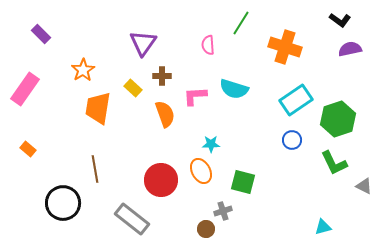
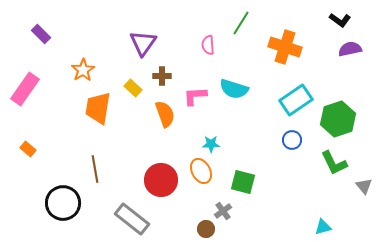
gray triangle: rotated 24 degrees clockwise
gray cross: rotated 18 degrees counterclockwise
